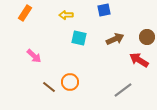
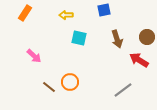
brown arrow: moved 2 px right; rotated 96 degrees clockwise
